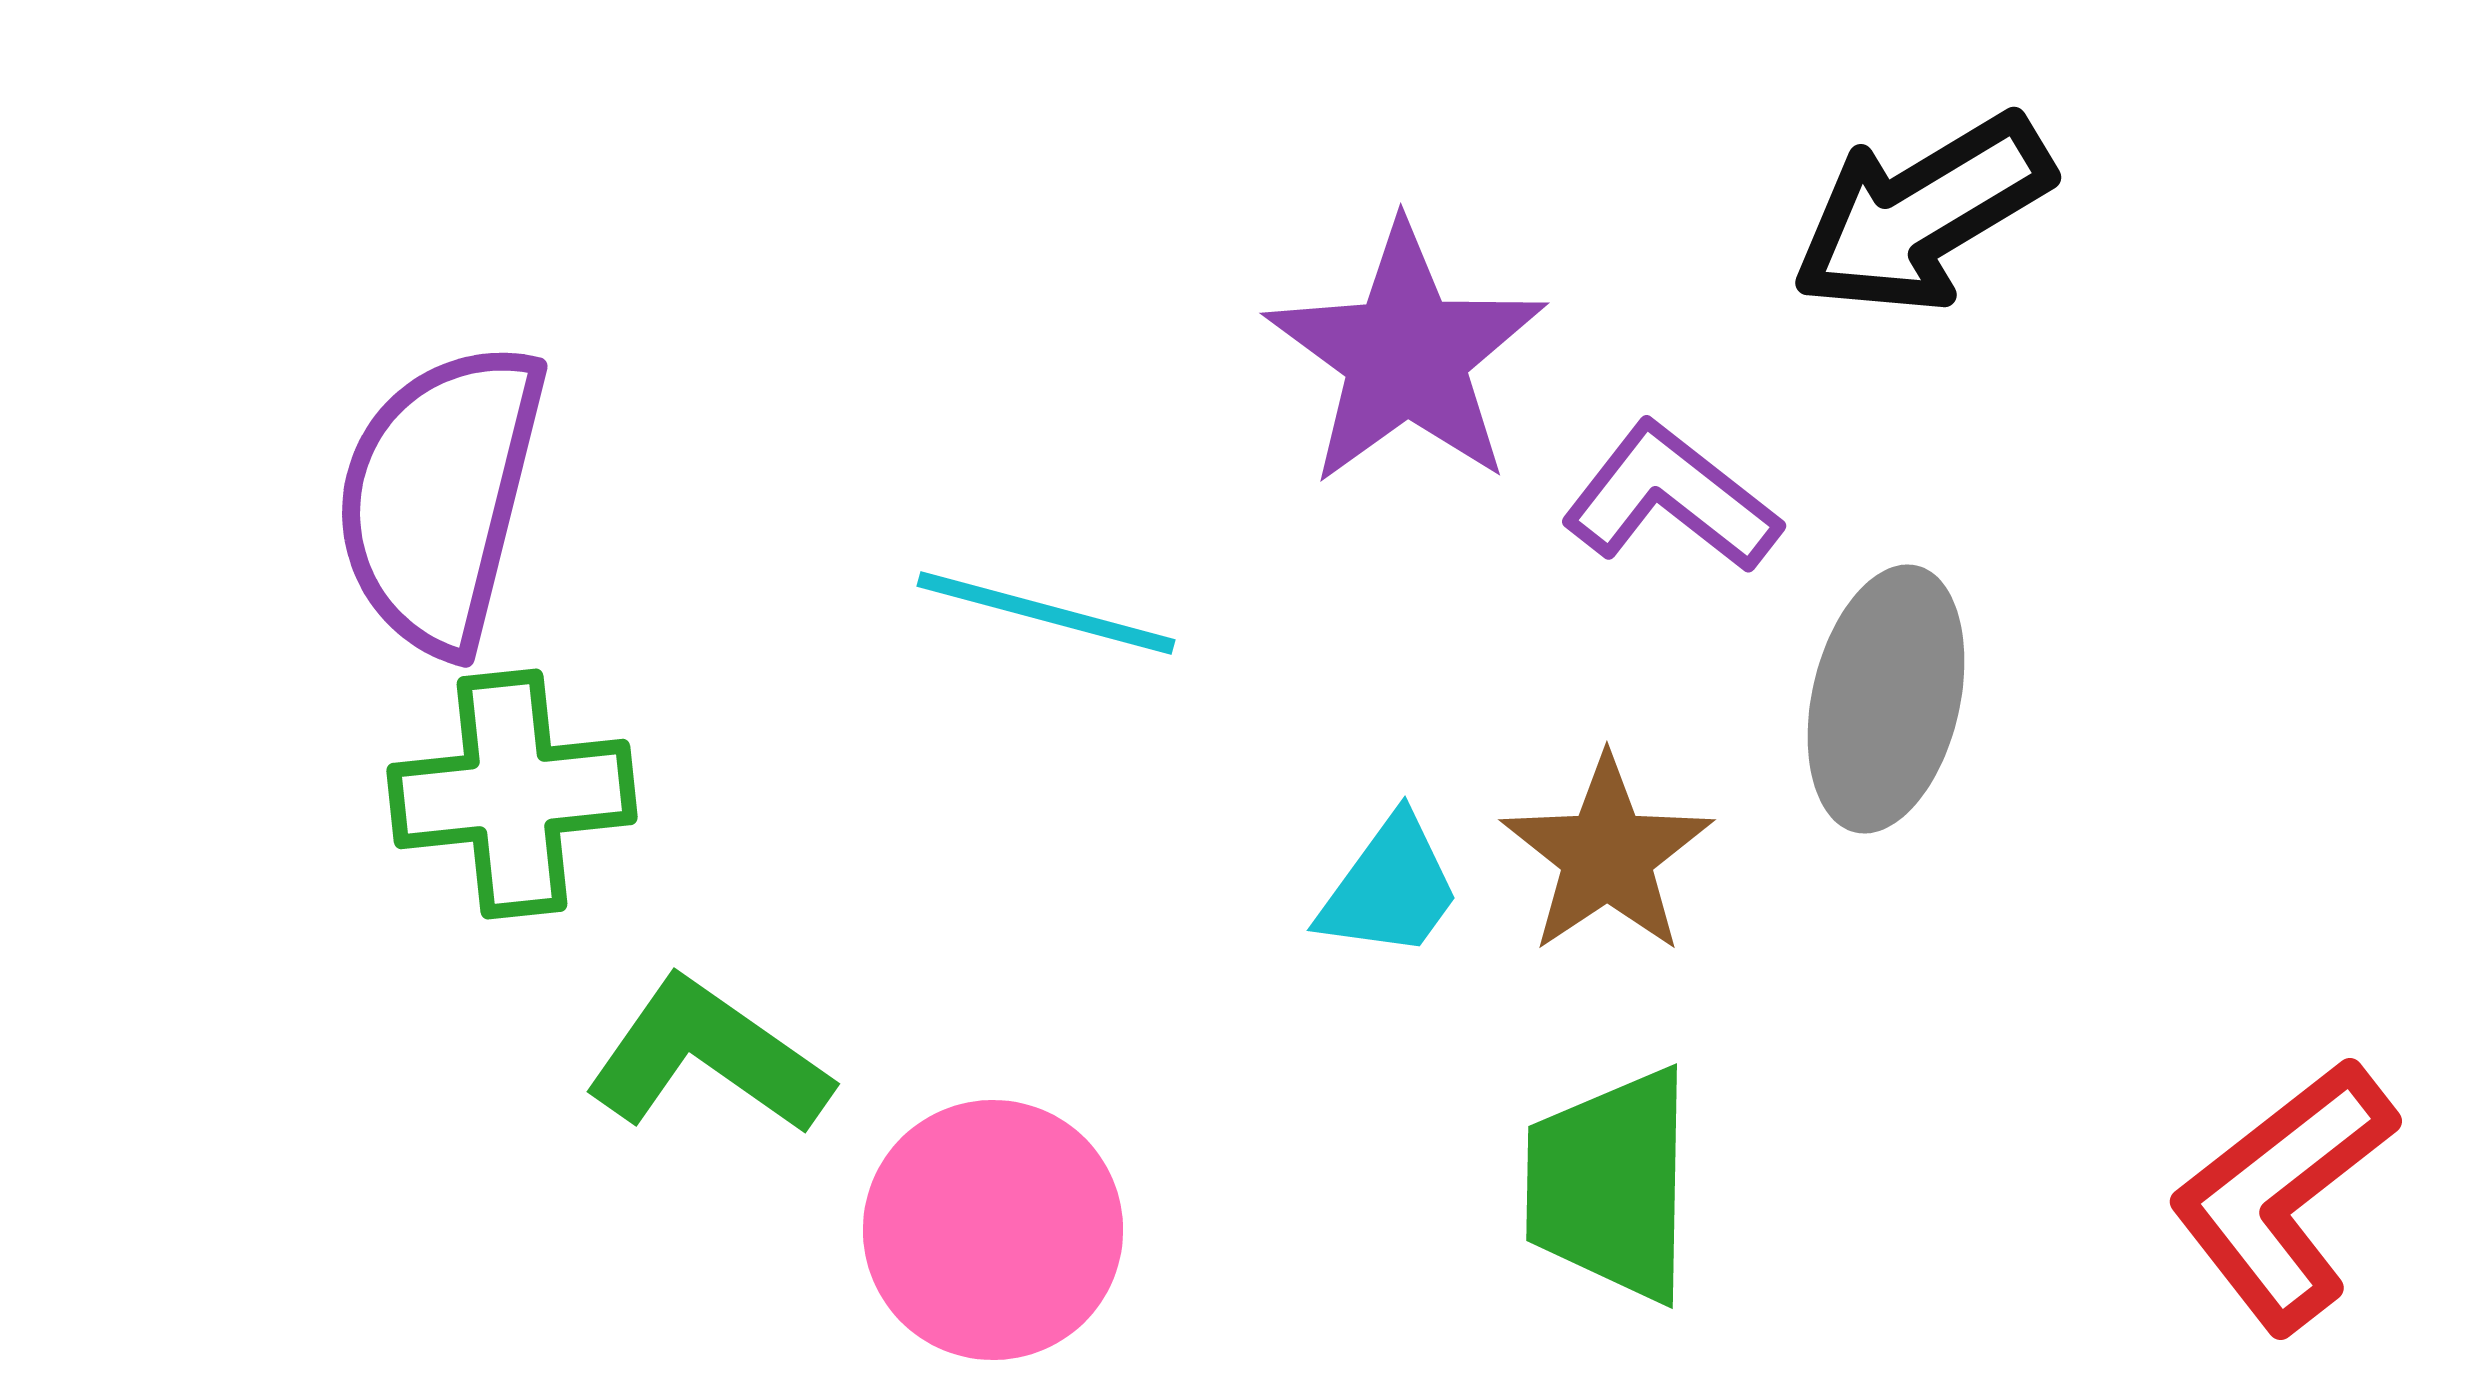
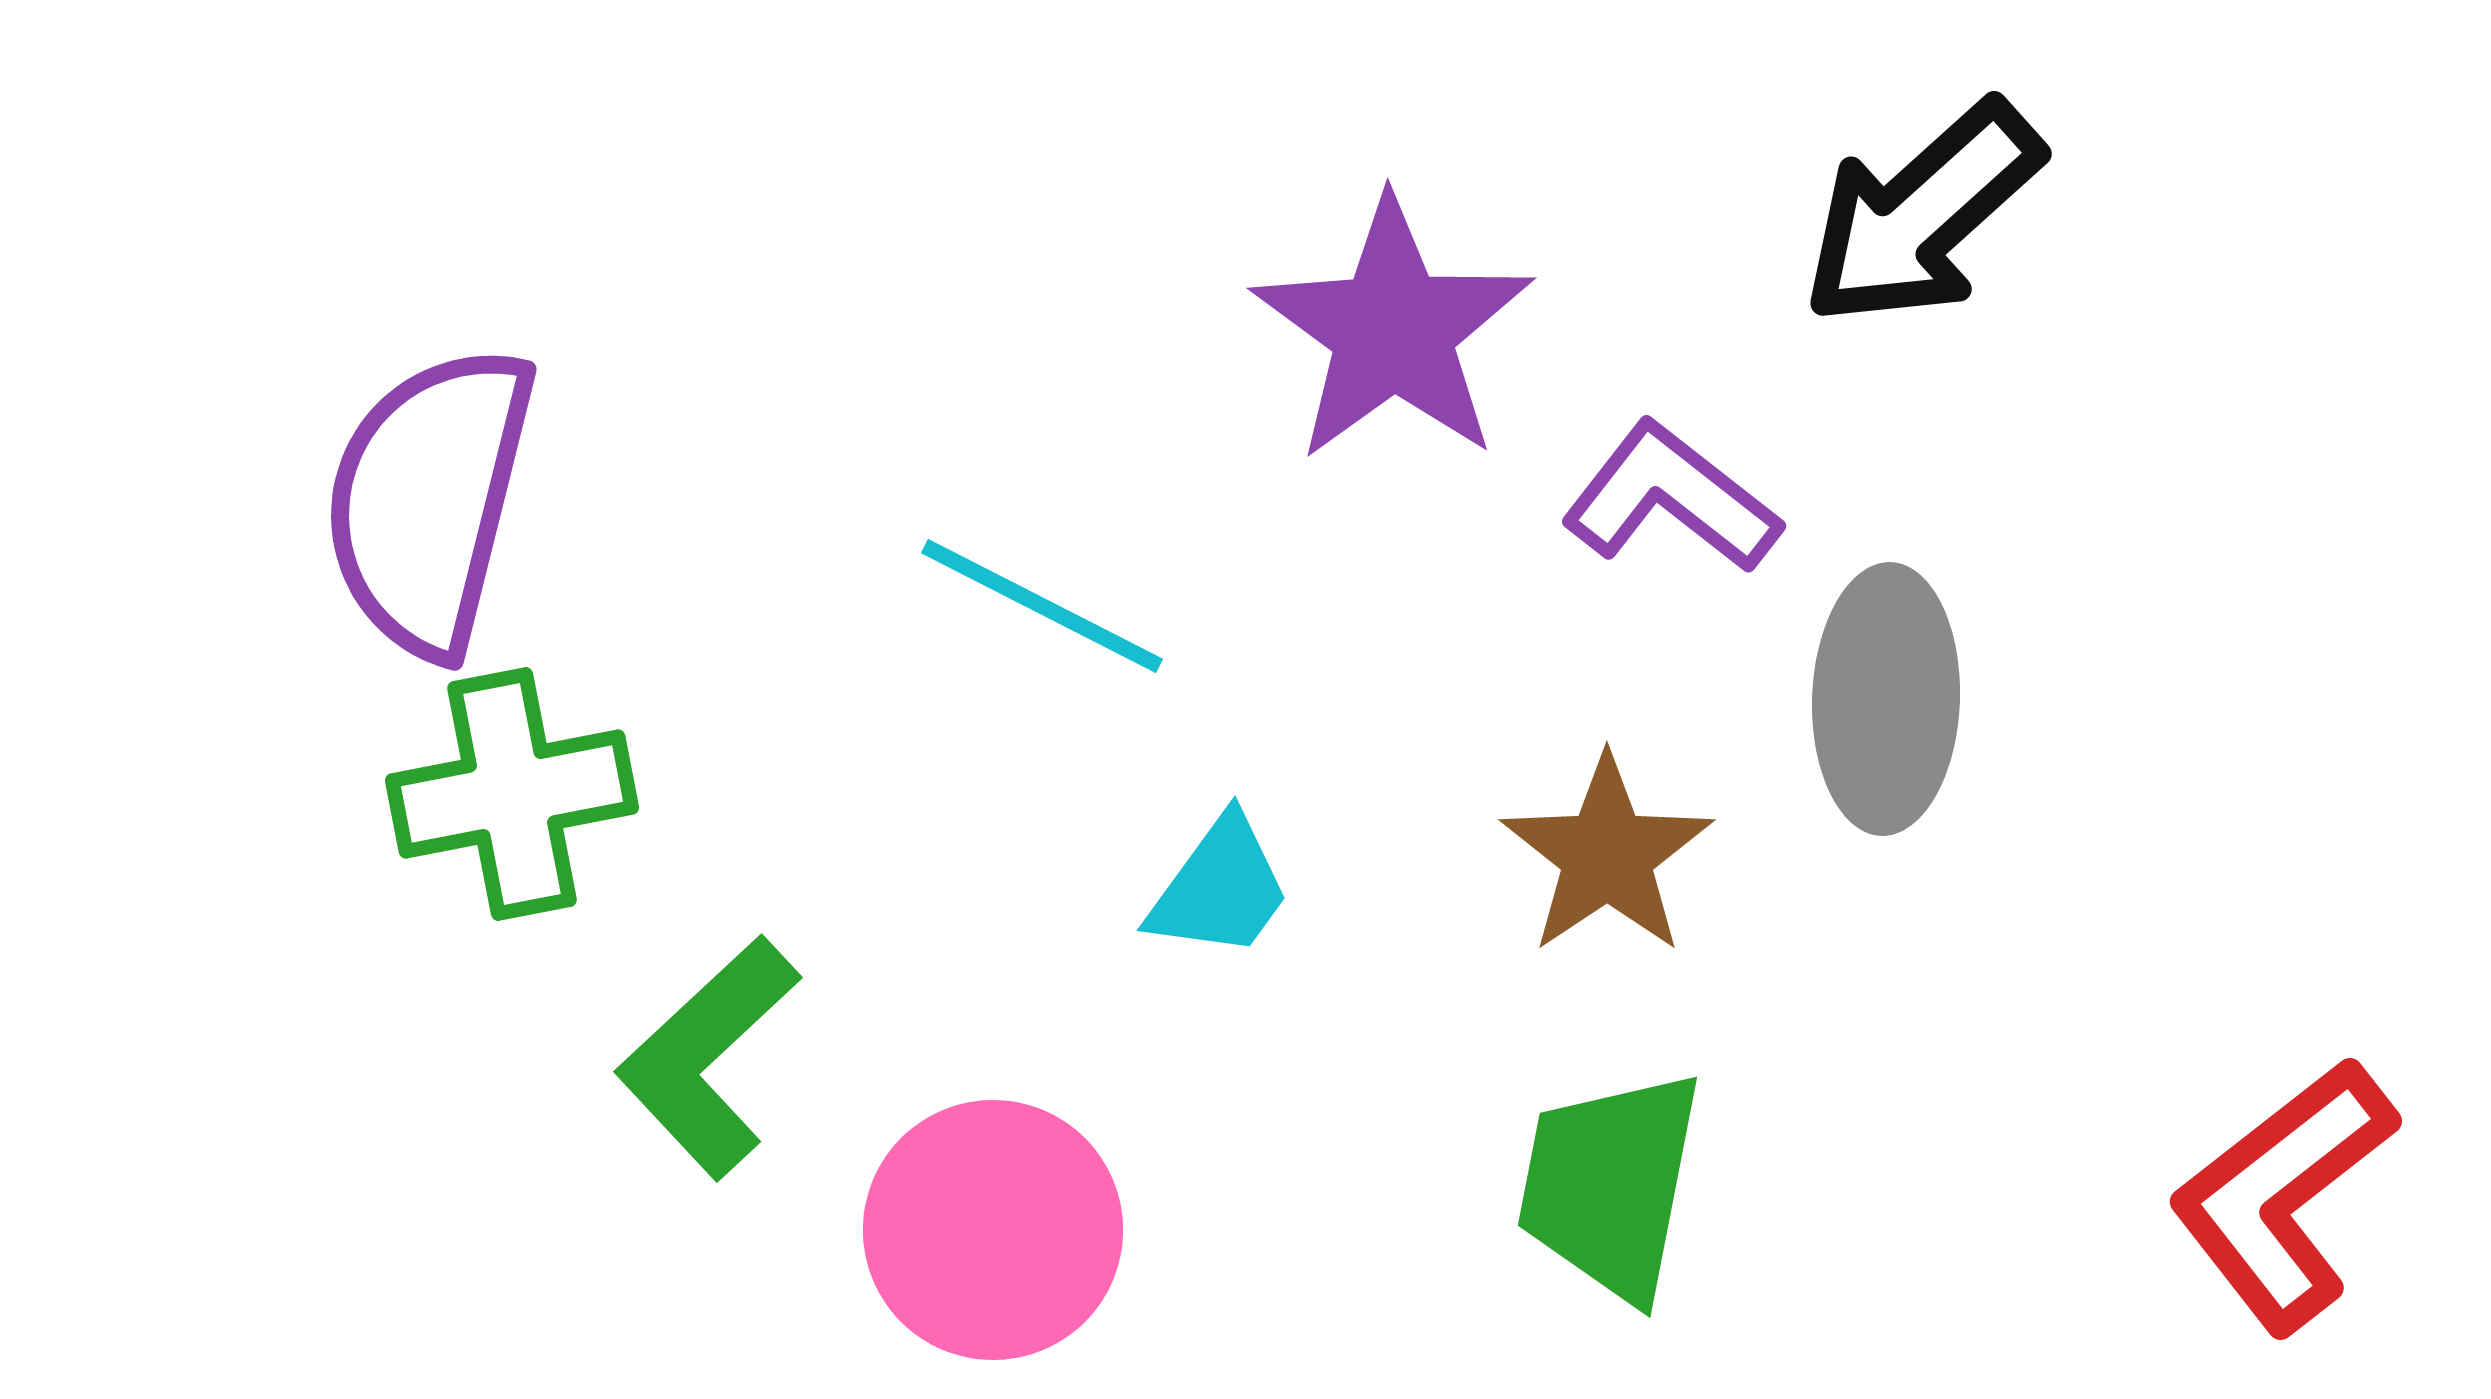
black arrow: rotated 11 degrees counterclockwise
purple star: moved 13 px left, 25 px up
purple semicircle: moved 11 px left, 3 px down
cyan line: moved 4 px left, 7 px up; rotated 12 degrees clockwise
gray ellipse: rotated 11 degrees counterclockwise
green cross: rotated 5 degrees counterclockwise
cyan trapezoid: moved 170 px left
green L-shape: rotated 78 degrees counterclockwise
green trapezoid: rotated 10 degrees clockwise
